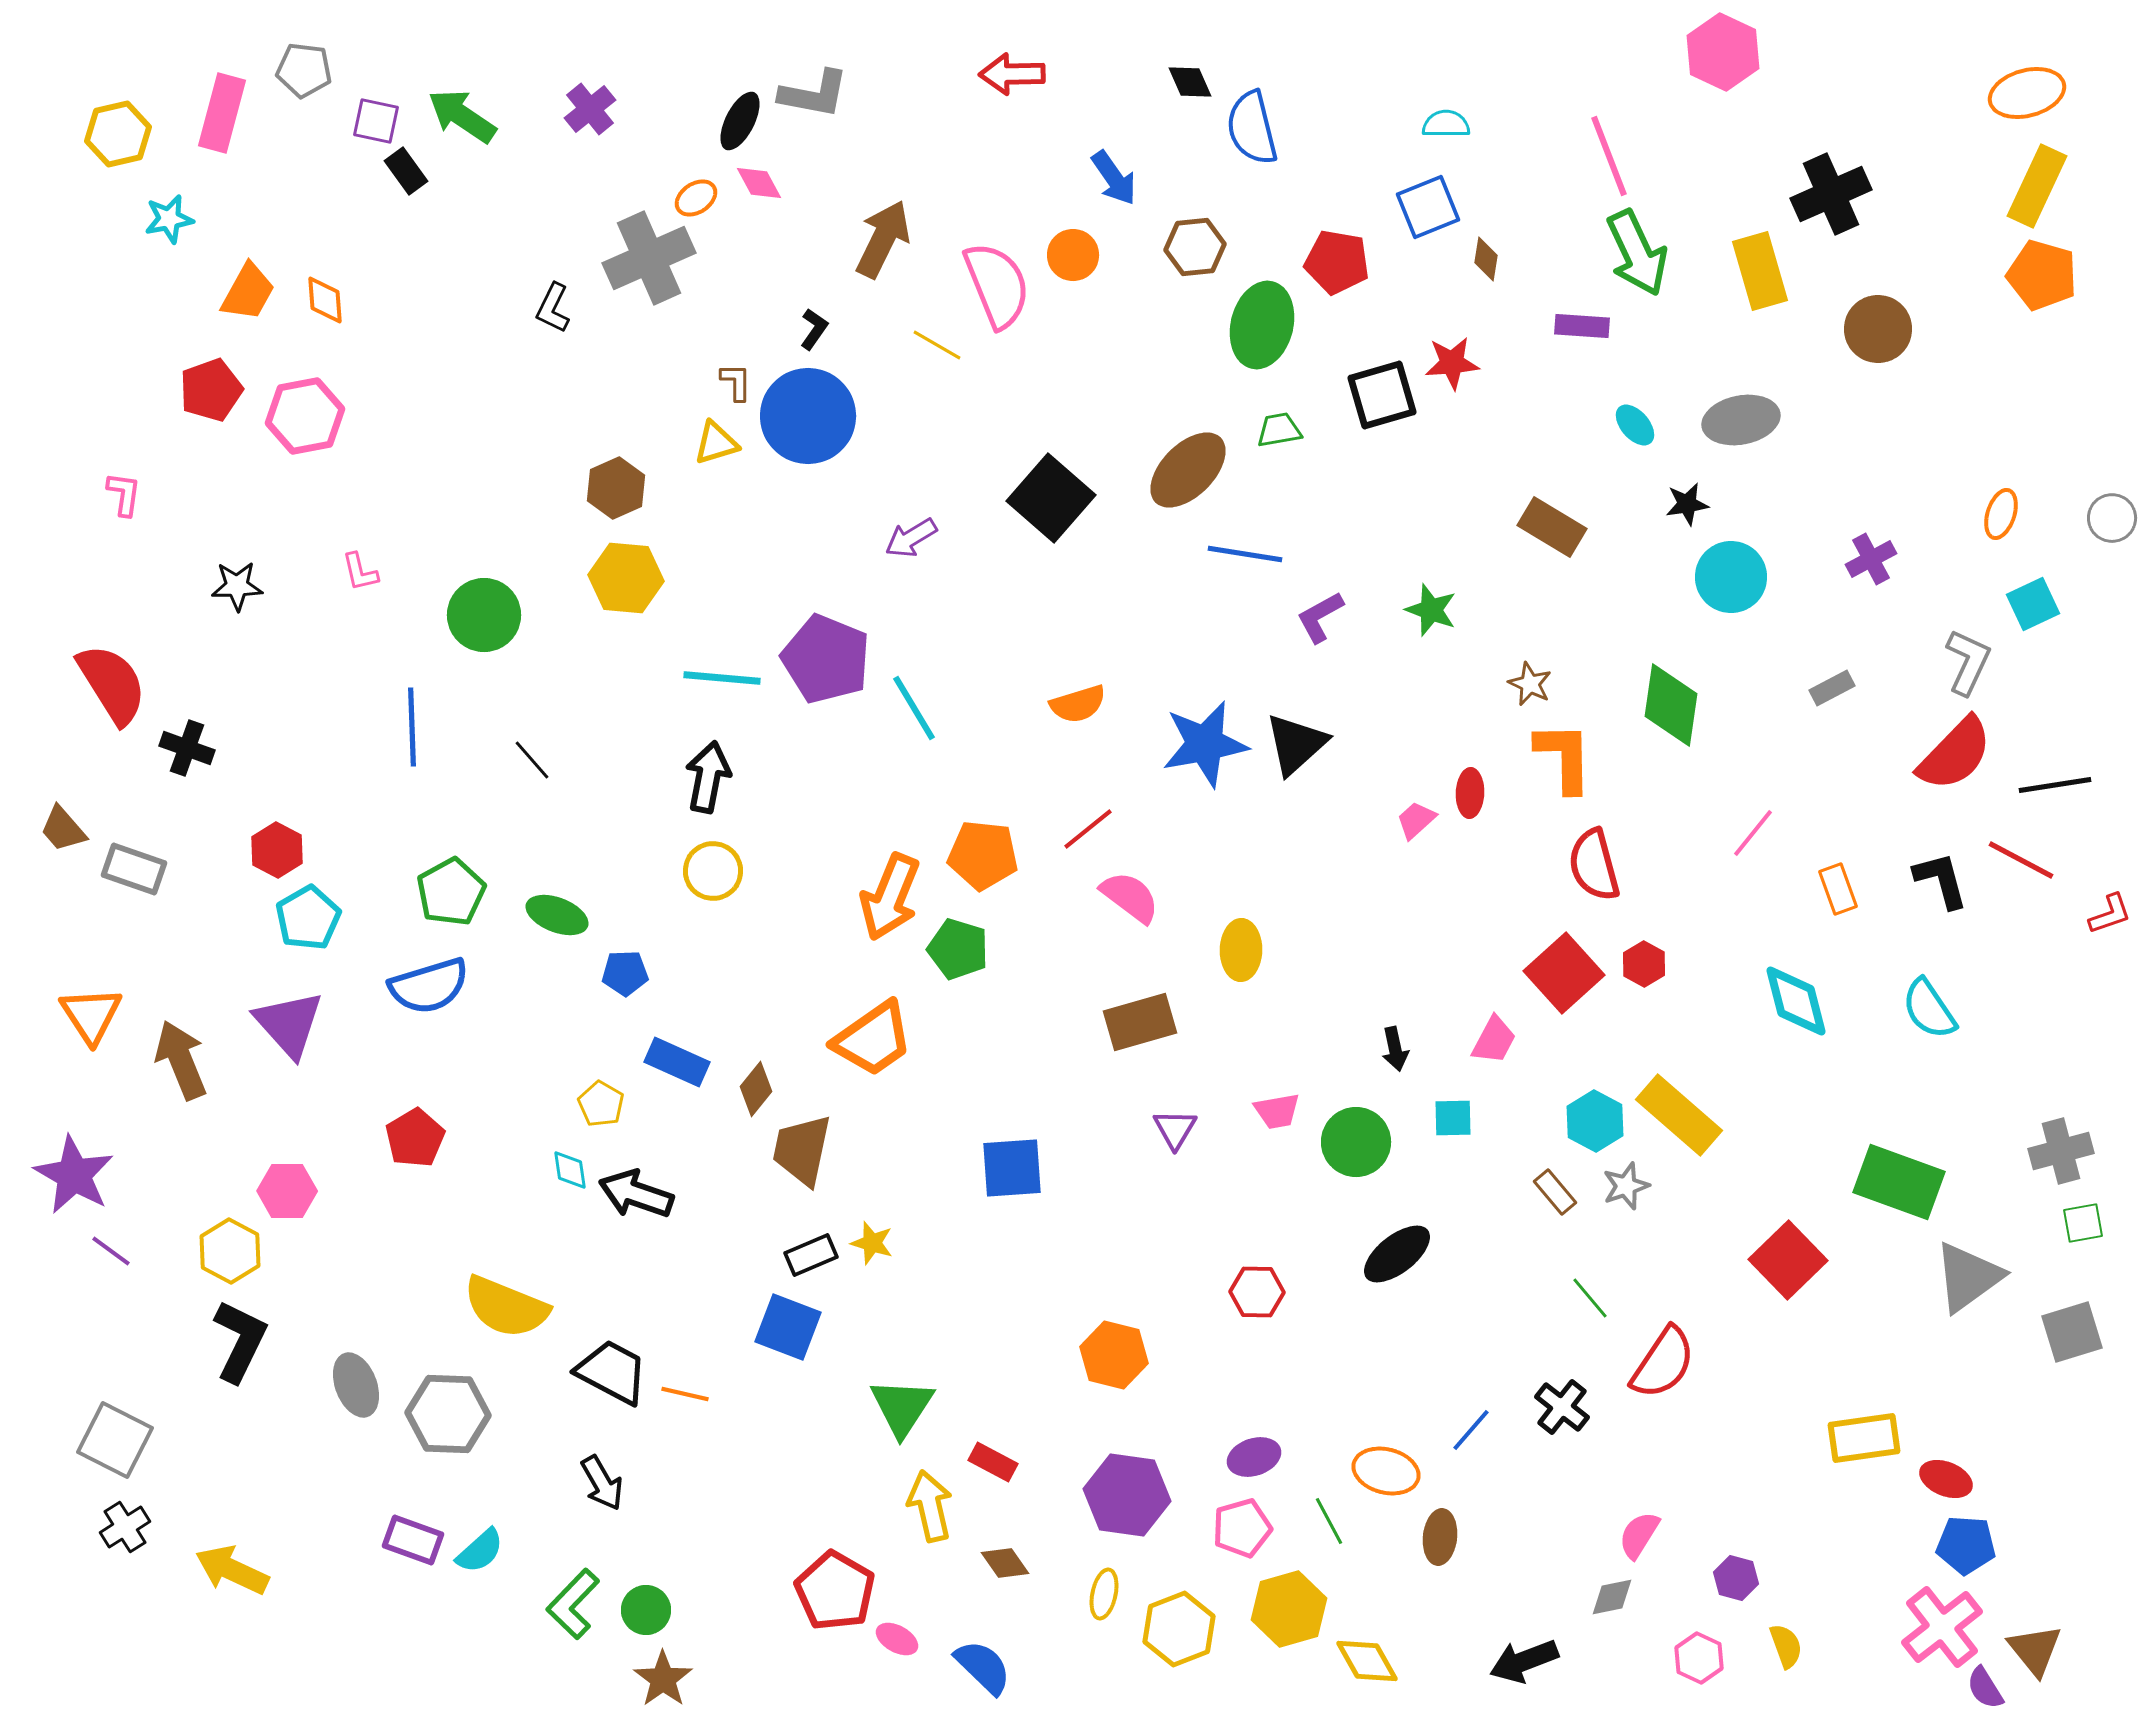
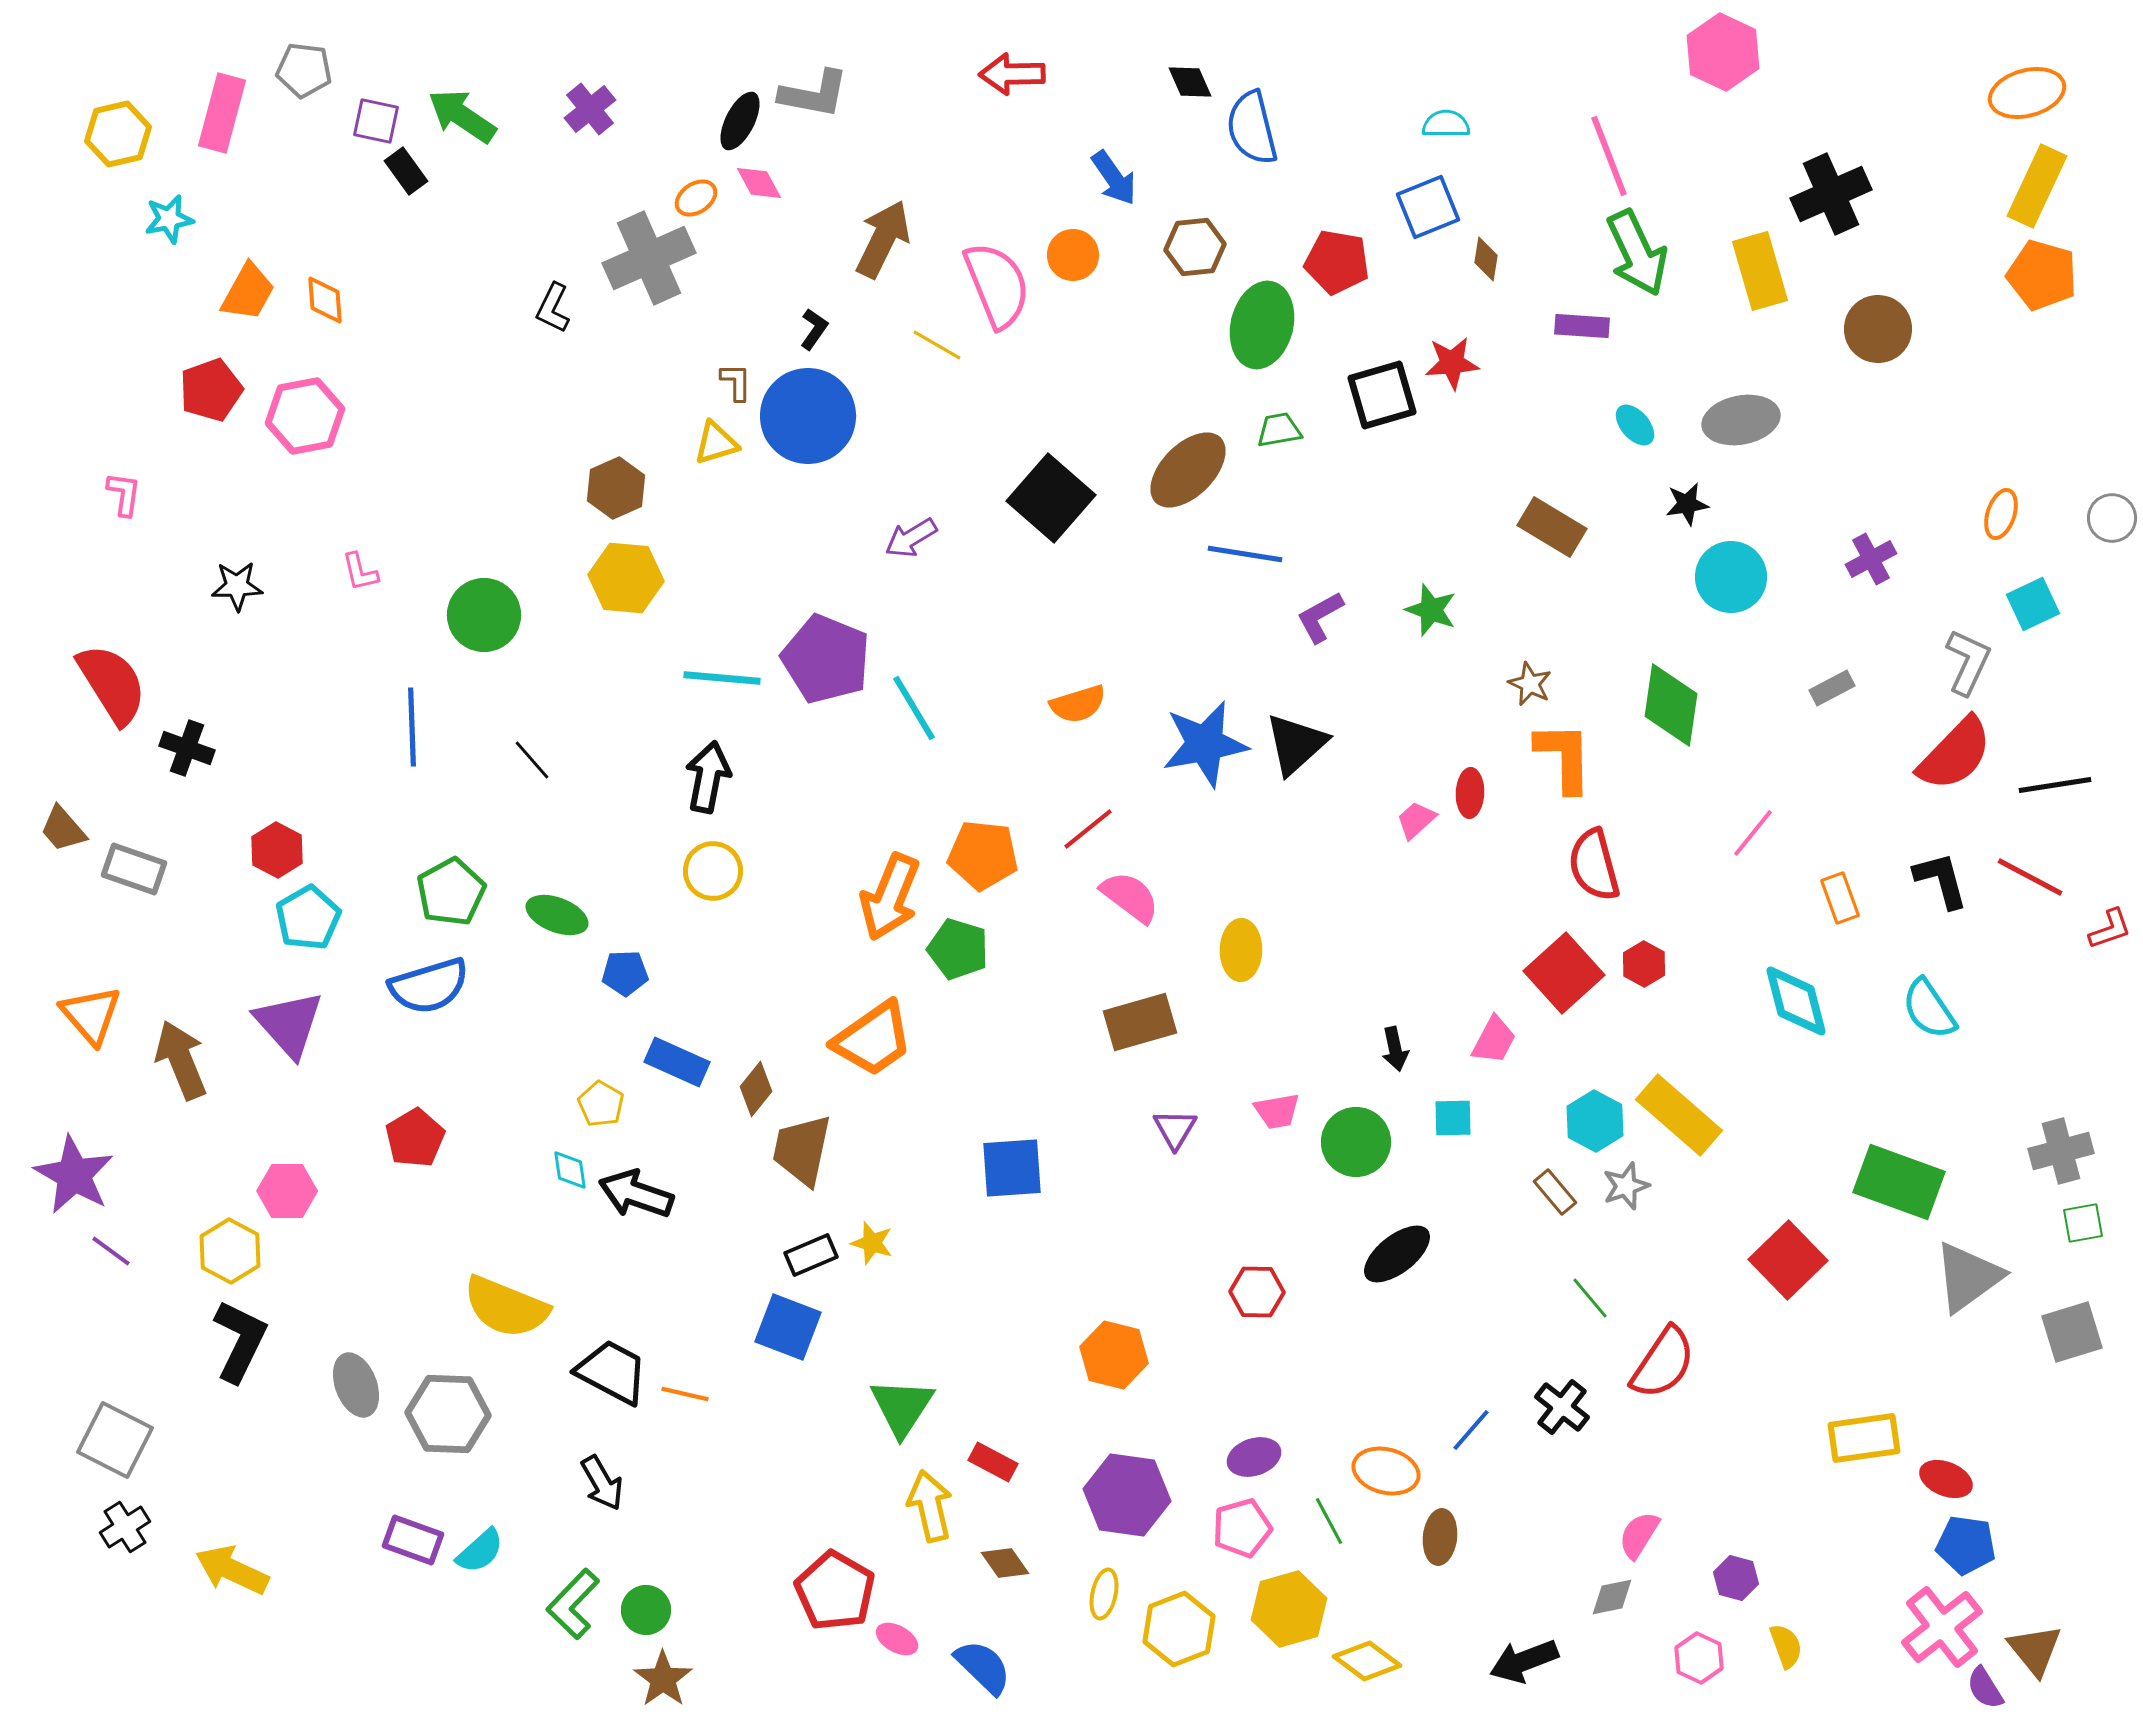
red line at (2021, 860): moved 9 px right, 17 px down
orange rectangle at (1838, 889): moved 2 px right, 9 px down
red L-shape at (2110, 914): moved 15 px down
orange triangle at (91, 1015): rotated 8 degrees counterclockwise
blue pentagon at (1966, 1545): rotated 4 degrees clockwise
yellow diamond at (1367, 1661): rotated 24 degrees counterclockwise
